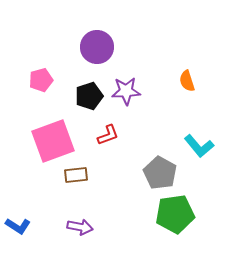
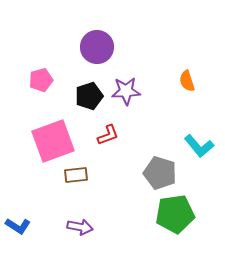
gray pentagon: rotated 12 degrees counterclockwise
